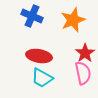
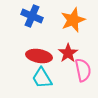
red star: moved 17 px left
pink semicircle: moved 3 px up
cyan trapezoid: rotated 30 degrees clockwise
